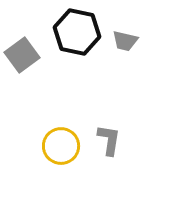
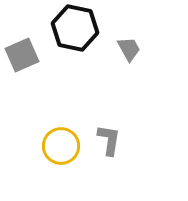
black hexagon: moved 2 px left, 4 px up
gray trapezoid: moved 4 px right, 8 px down; rotated 132 degrees counterclockwise
gray square: rotated 12 degrees clockwise
